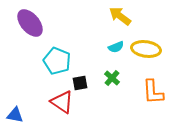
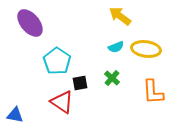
cyan pentagon: rotated 12 degrees clockwise
